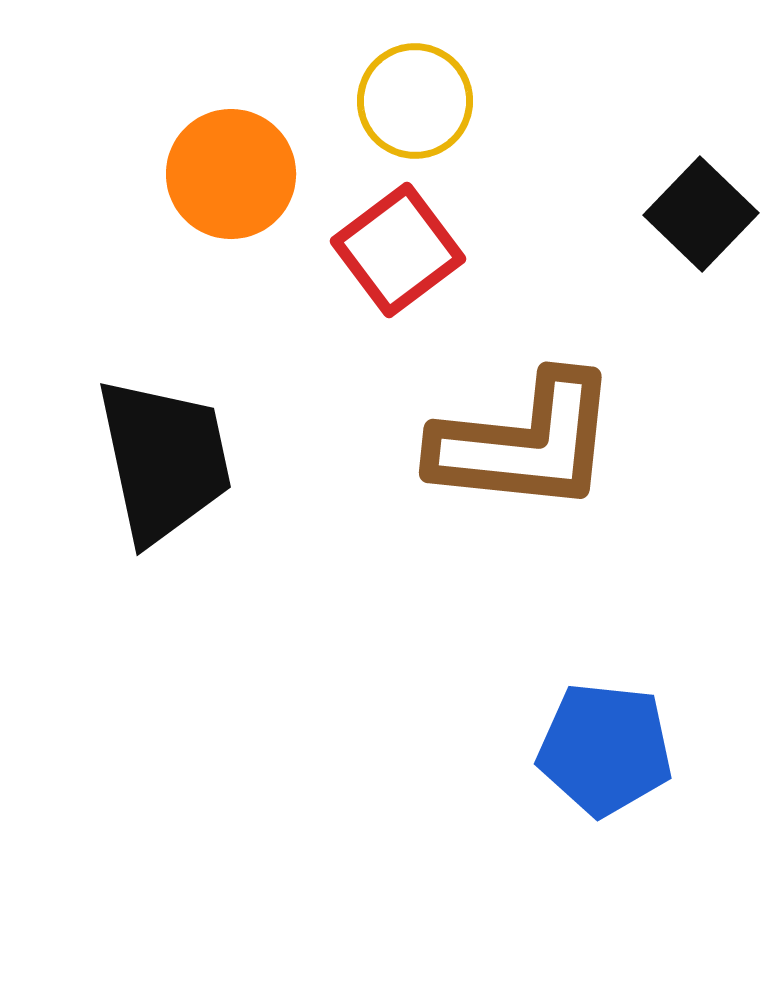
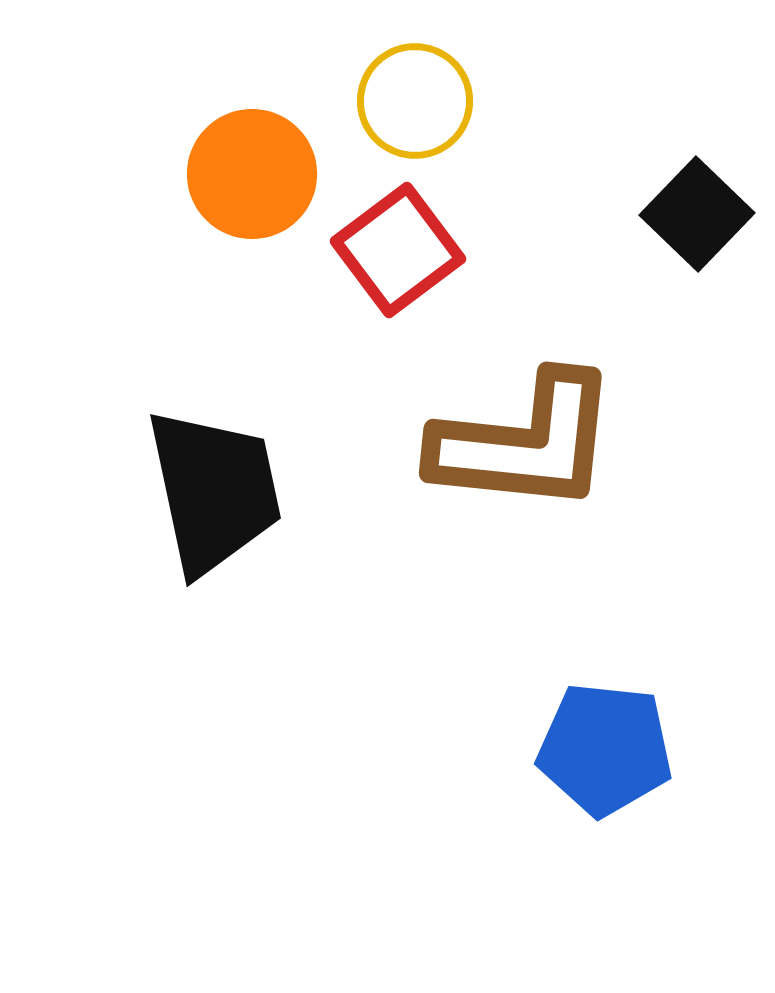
orange circle: moved 21 px right
black square: moved 4 px left
black trapezoid: moved 50 px right, 31 px down
